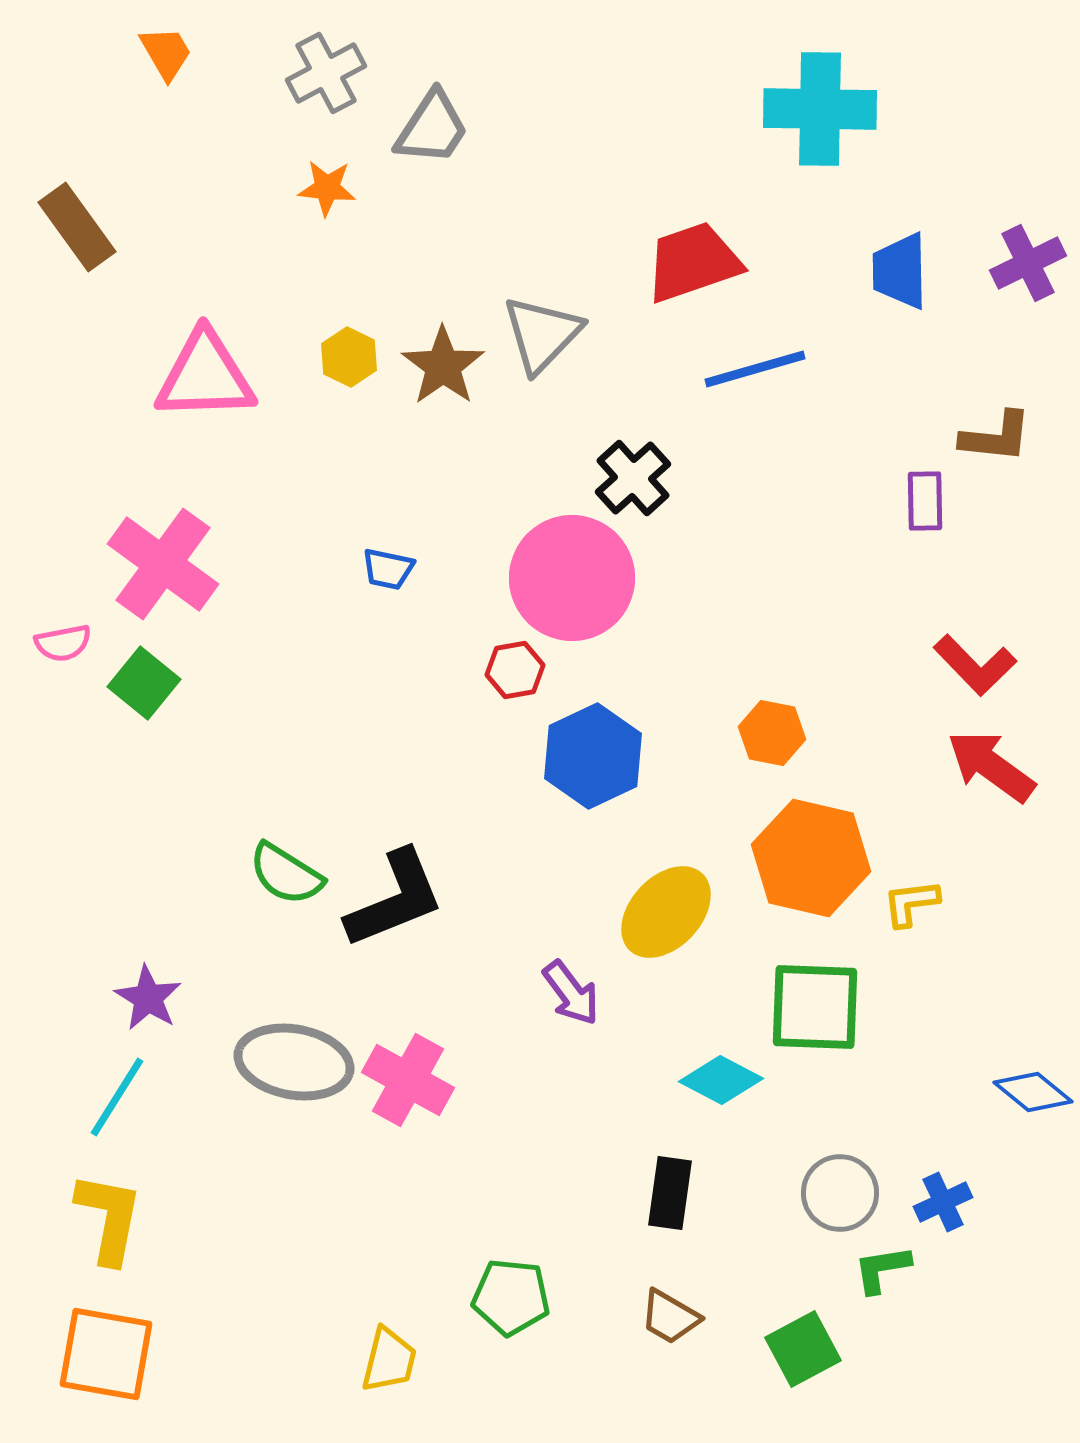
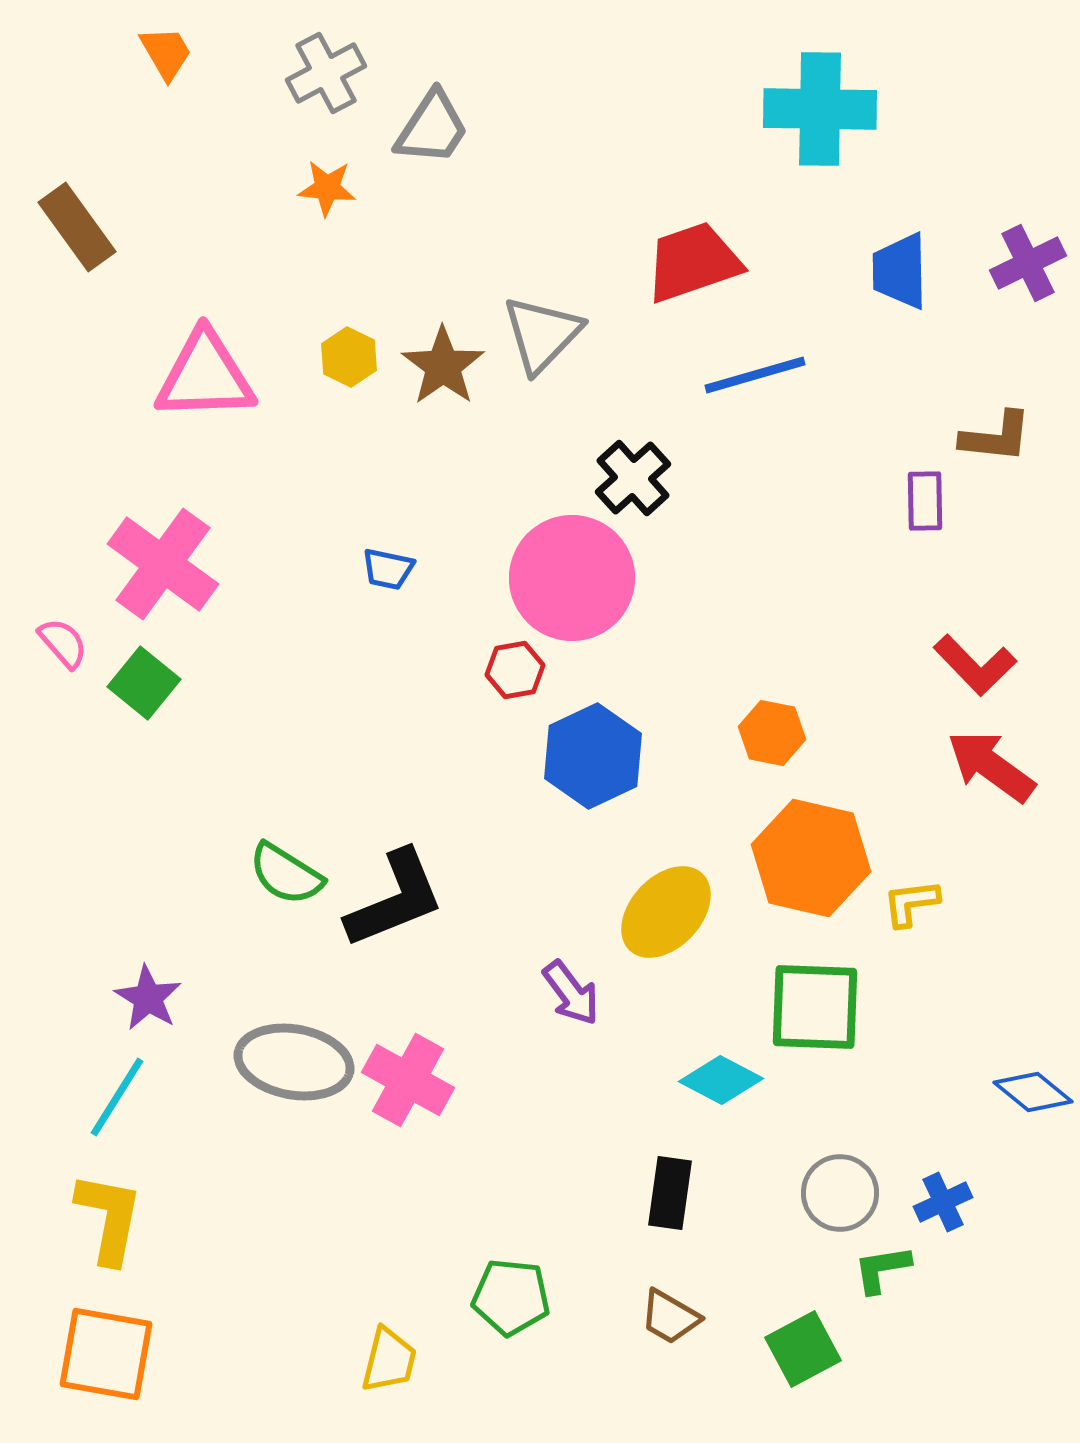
blue line at (755, 369): moved 6 px down
pink semicircle at (63, 643): rotated 120 degrees counterclockwise
